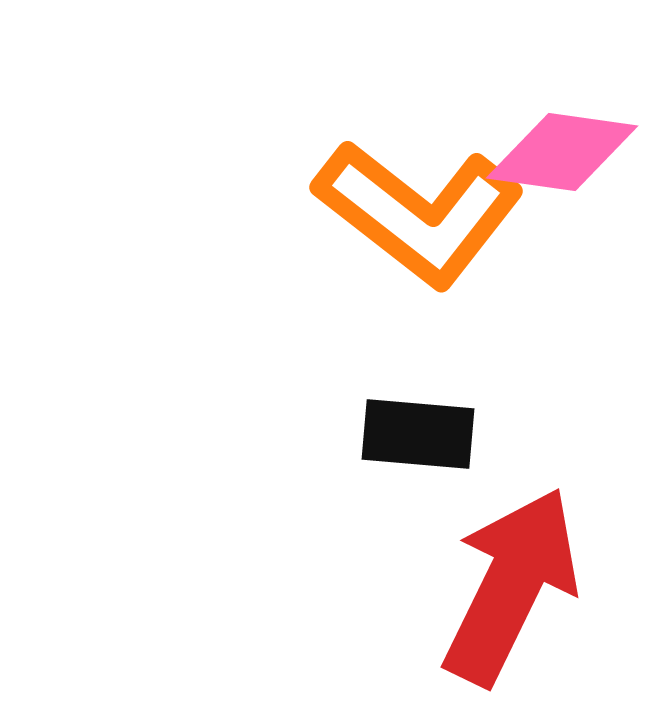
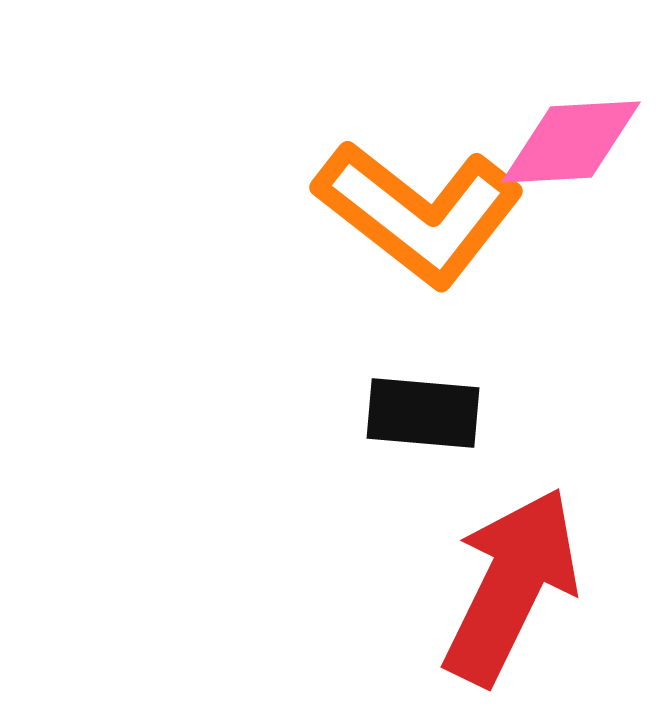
pink diamond: moved 9 px right, 10 px up; rotated 11 degrees counterclockwise
black rectangle: moved 5 px right, 21 px up
